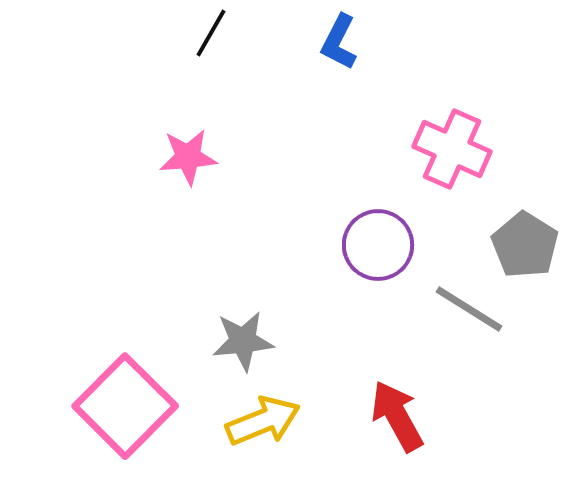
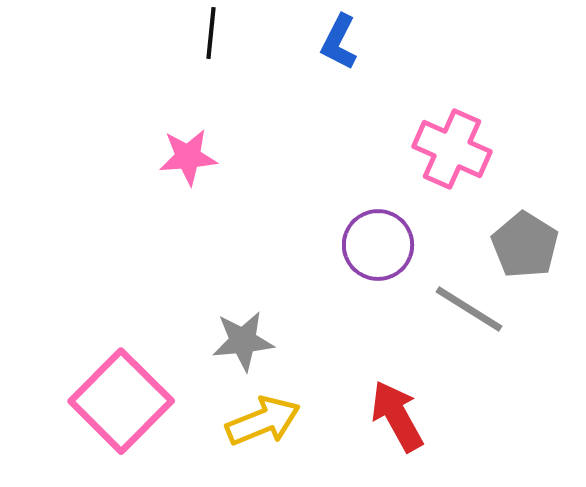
black line: rotated 24 degrees counterclockwise
pink square: moved 4 px left, 5 px up
